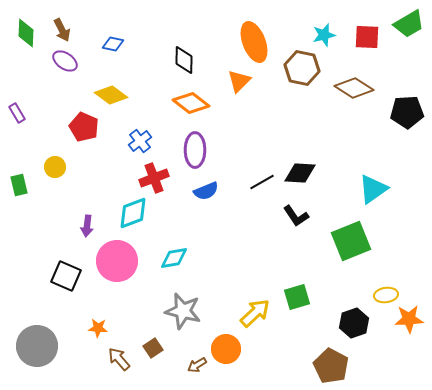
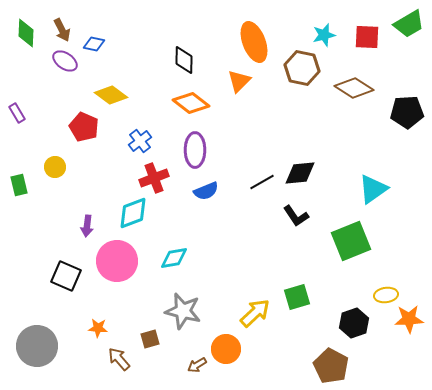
blue diamond at (113, 44): moved 19 px left
black diamond at (300, 173): rotated 8 degrees counterclockwise
brown square at (153, 348): moved 3 px left, 9 px up; rotated 18 degrees clockwise
